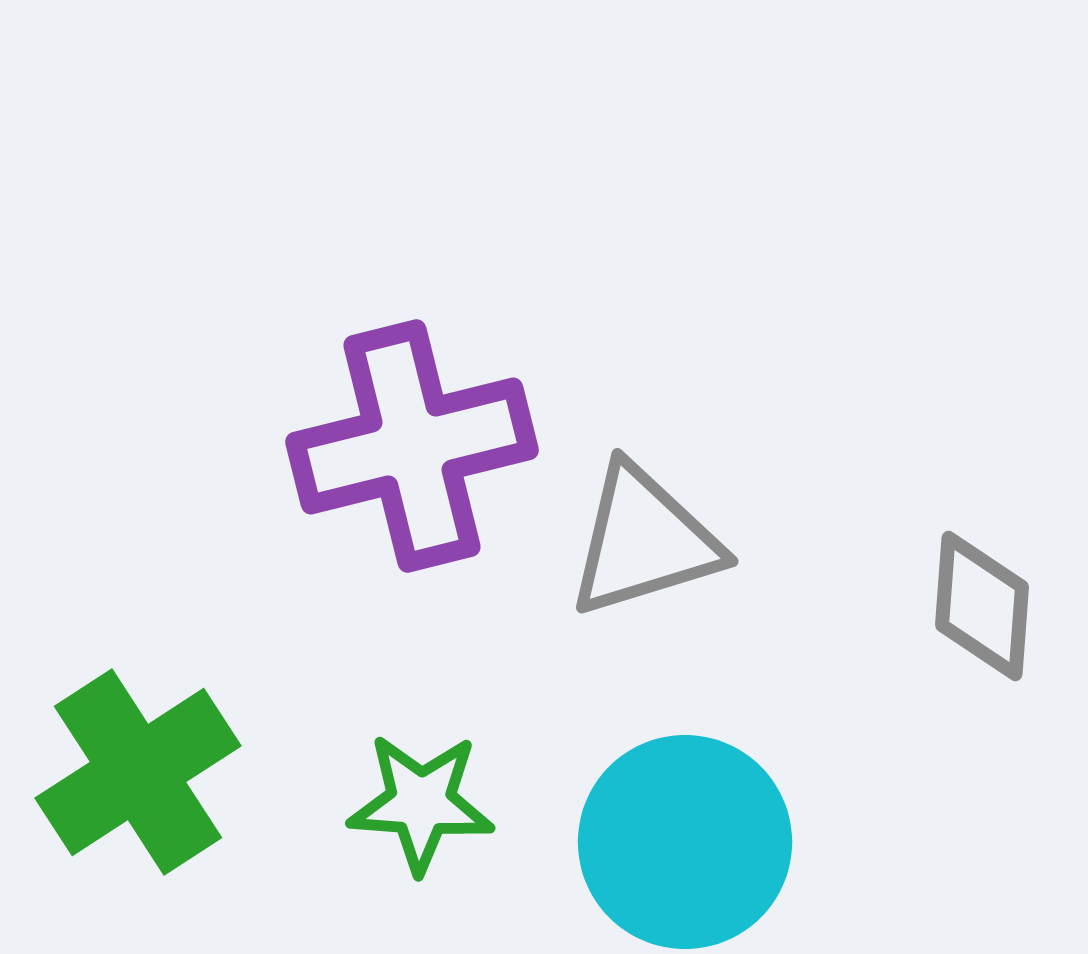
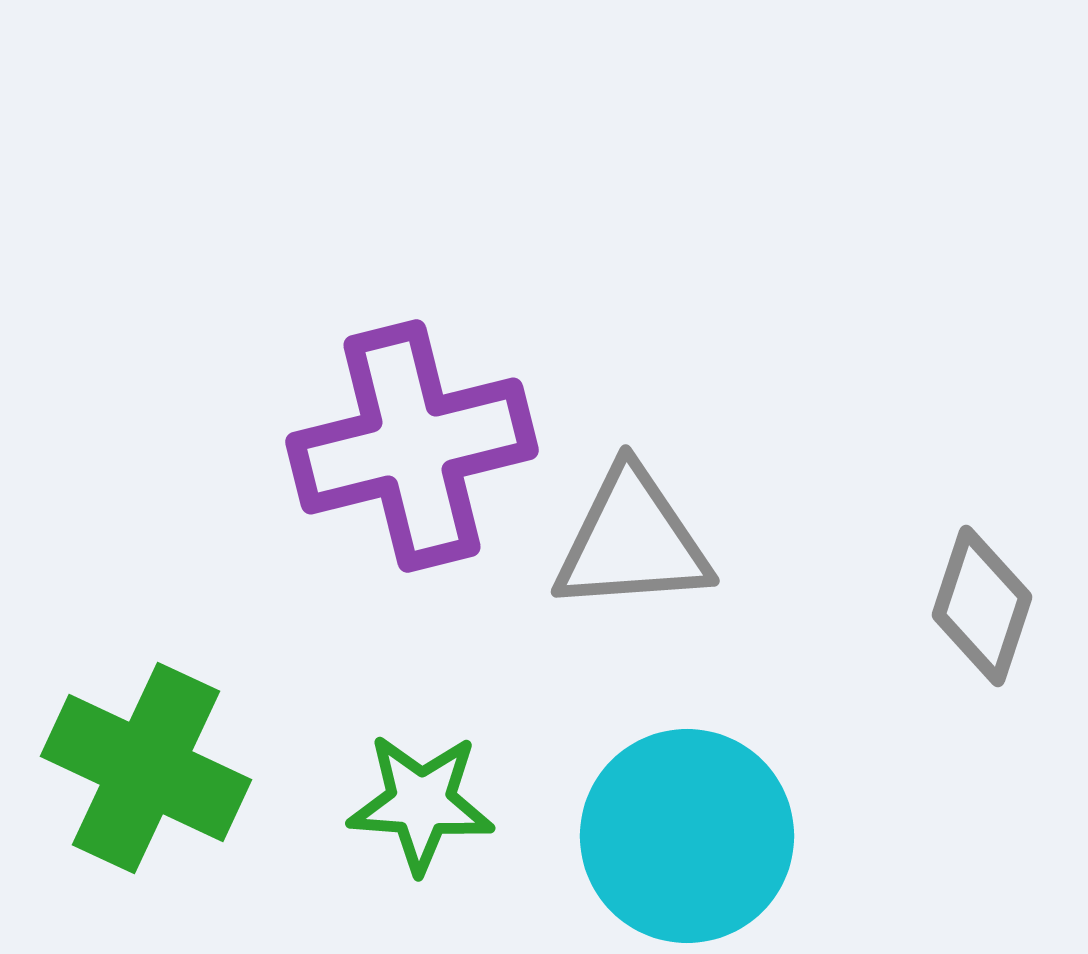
gray triangle: moved 12 px left; rotated 13 degrees clockwise
gray diamond: rotated 14 degrees clockwise
green cross: moved 8 px right, 4 px up; rotated 32 degrees counterclockwise
cyan circle: moved 2 px right, 6 px up
